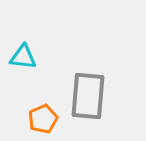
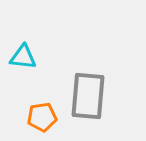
orange pentagon: moved 1 px left, 2 px up; rotated 16 degrees clockwise
